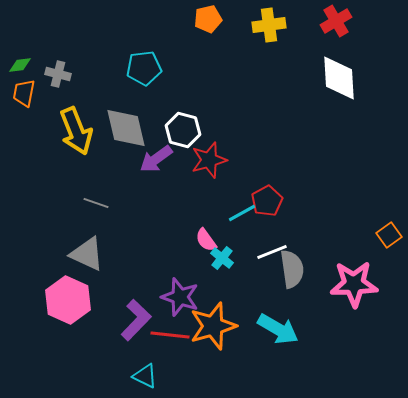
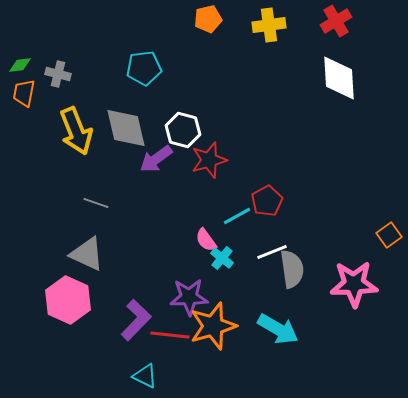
cyan line: moved 5 px left, 3 px down
purple star: moved 9 px right; rotated 21 degrees counterclockwise
